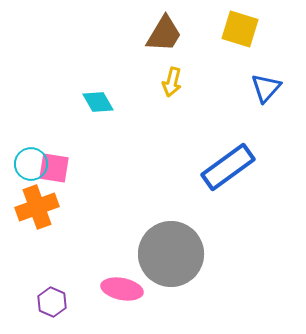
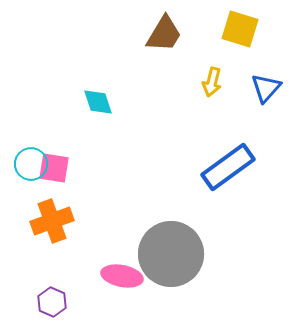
yellow arrow: moved 40 px right
cyan diamond: rotated 12 degrees clockwise
orange cross: moved 15 px right, 14 px down
pink ellipse: moved 13 px up
